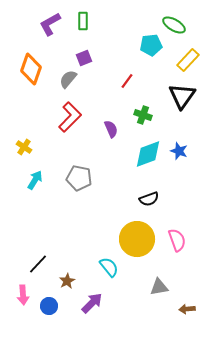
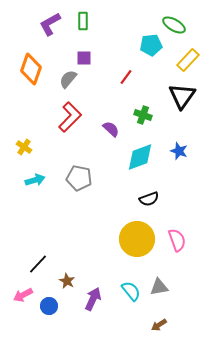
purple square: rotated 21 degrees clockwise
red line: moved 1 px left, 4 px up
purple semicircle: rotated 24 degrees counterclockwise
cyan diamond: moved 8 px left, 3 px down
cyan arrow: rotated 42 degrees clockwise
cyan semicircle: moved 22 px right, 24 px down
brown star: rotated 14 degrees counterclockwise
pink arrow: rotated 66 degrees clockwise
purple arrow: moved 1 px right, 4 px up; rotated 20 degrees counterclockwise
brown arrow: moved 28 px left, 16 px down; rotated 28 degrees counterclockwise
